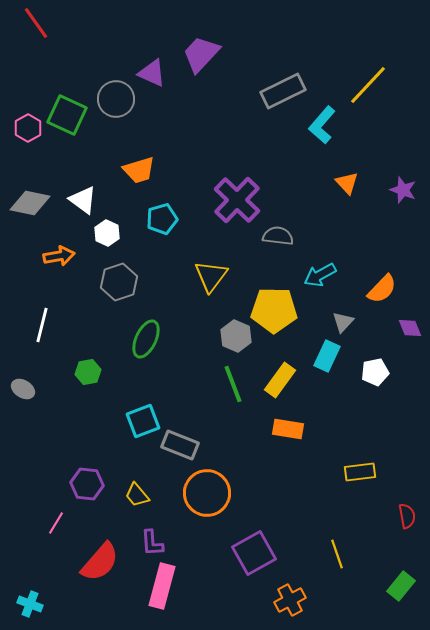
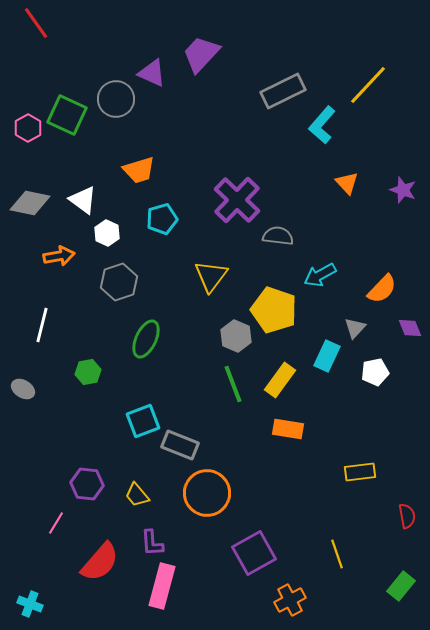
yellow pentagon at (274, 310): rotated 18 degrees clockwise
gray triangle at (343, 322): moved 12 px right, 6 px down
